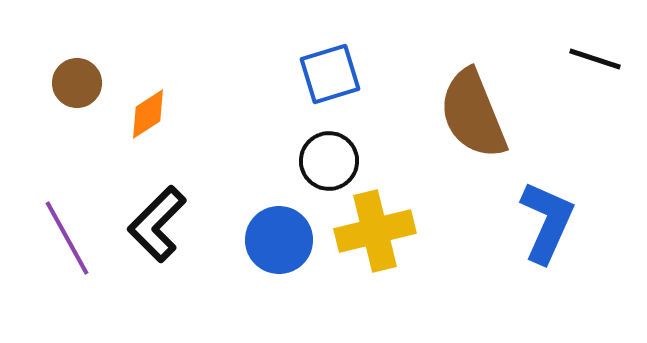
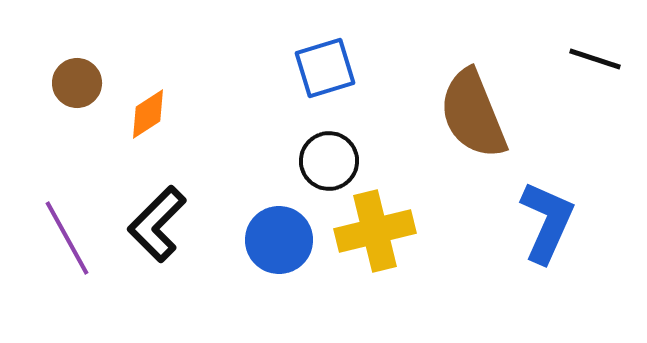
blue square: moved 5 px left, 6 px up
